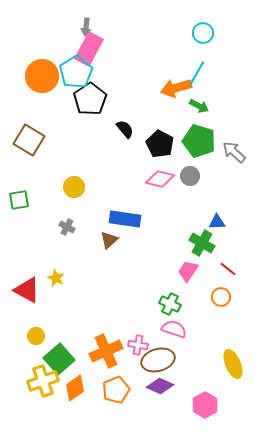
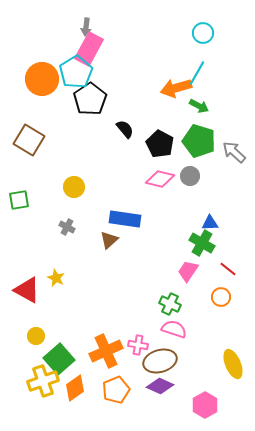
orange circle at (42, 76): moved 3 px down
blue triangle at (217, 222): moved 7 px left, 1 px down
brown ellipse at (158, 360): moved 2 px right, 1 px down
